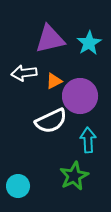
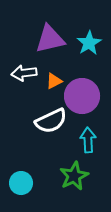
purple circle: moved 2 px right
cyan circle: moved 3 px right, 3 px up
